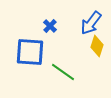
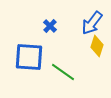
blue arrow: moved 1 px right
blue square: moved 1 px left, 5 px down
